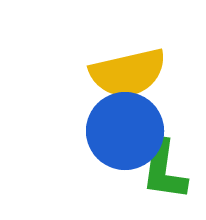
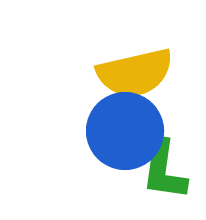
yellow semicircle: moved 7 px right
